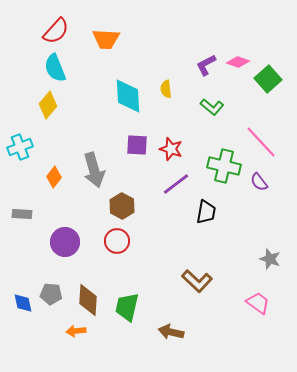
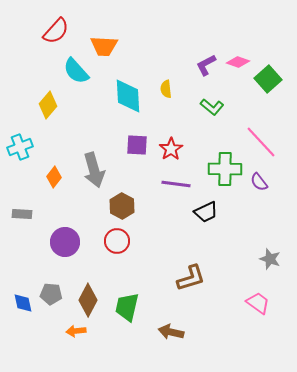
orange trapezoid: moved 2 px left, 7 px down
cyan semicircle: moved 21 px right, 3 px down; rotated 20 degrees counterclockwise
red star: rotated 20 degrees clockwise
green cross: moved 1 px right, 3 px down; rotated 12 degrees counterclockwise
purple line: rotated 44 degrees clockwise
black trapezoid: rotated 55 degrees clockwise
brown L-shape: moved 6 px left, 3 px up; rotated 60 degrees counterclockwise
brown diamond: rotated 24 degrees clockwise
